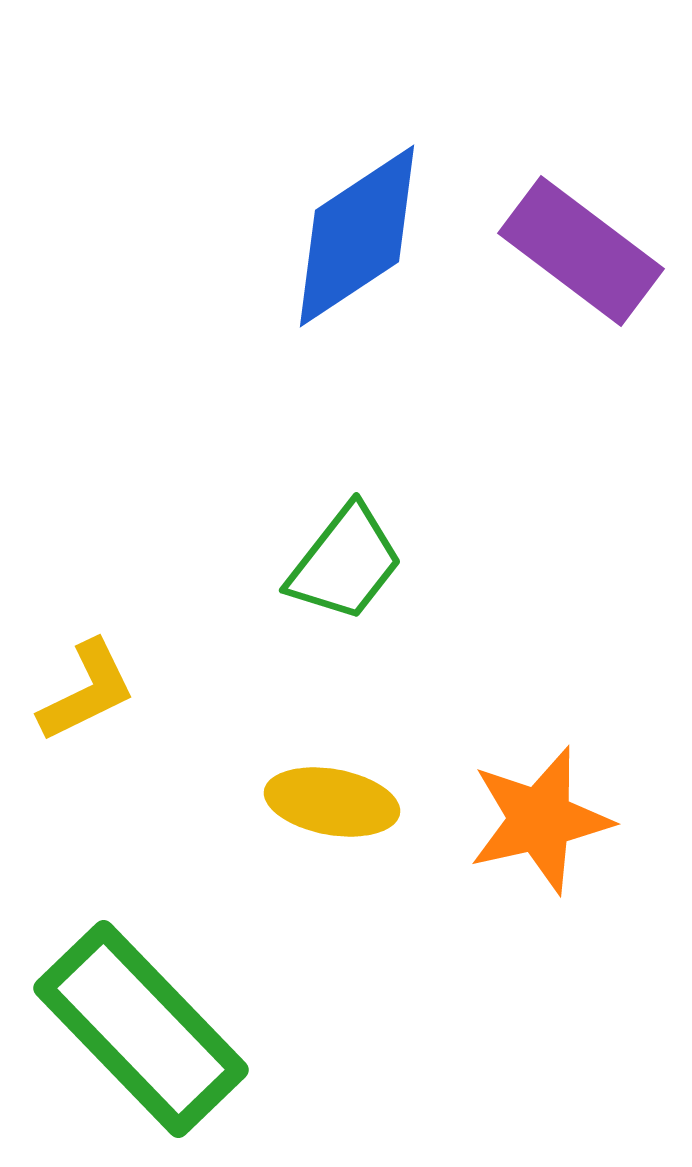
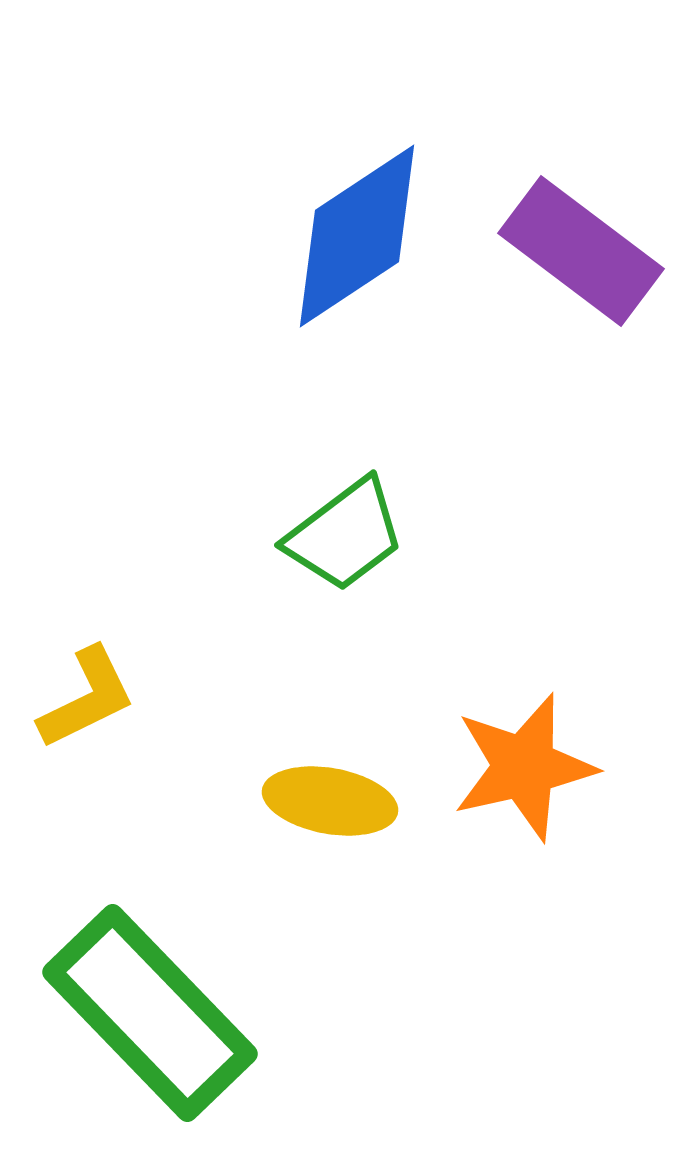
green trapezoid: moved 28 px up; rotated 15 degrees clockwise
yellow L-shape: moved 7 px down
yellow ellipse: moved 2 px left, 1 px up
orange star: moved 16 px left, 53 px up
green rectangle: moved 9 px right, 16 px up
